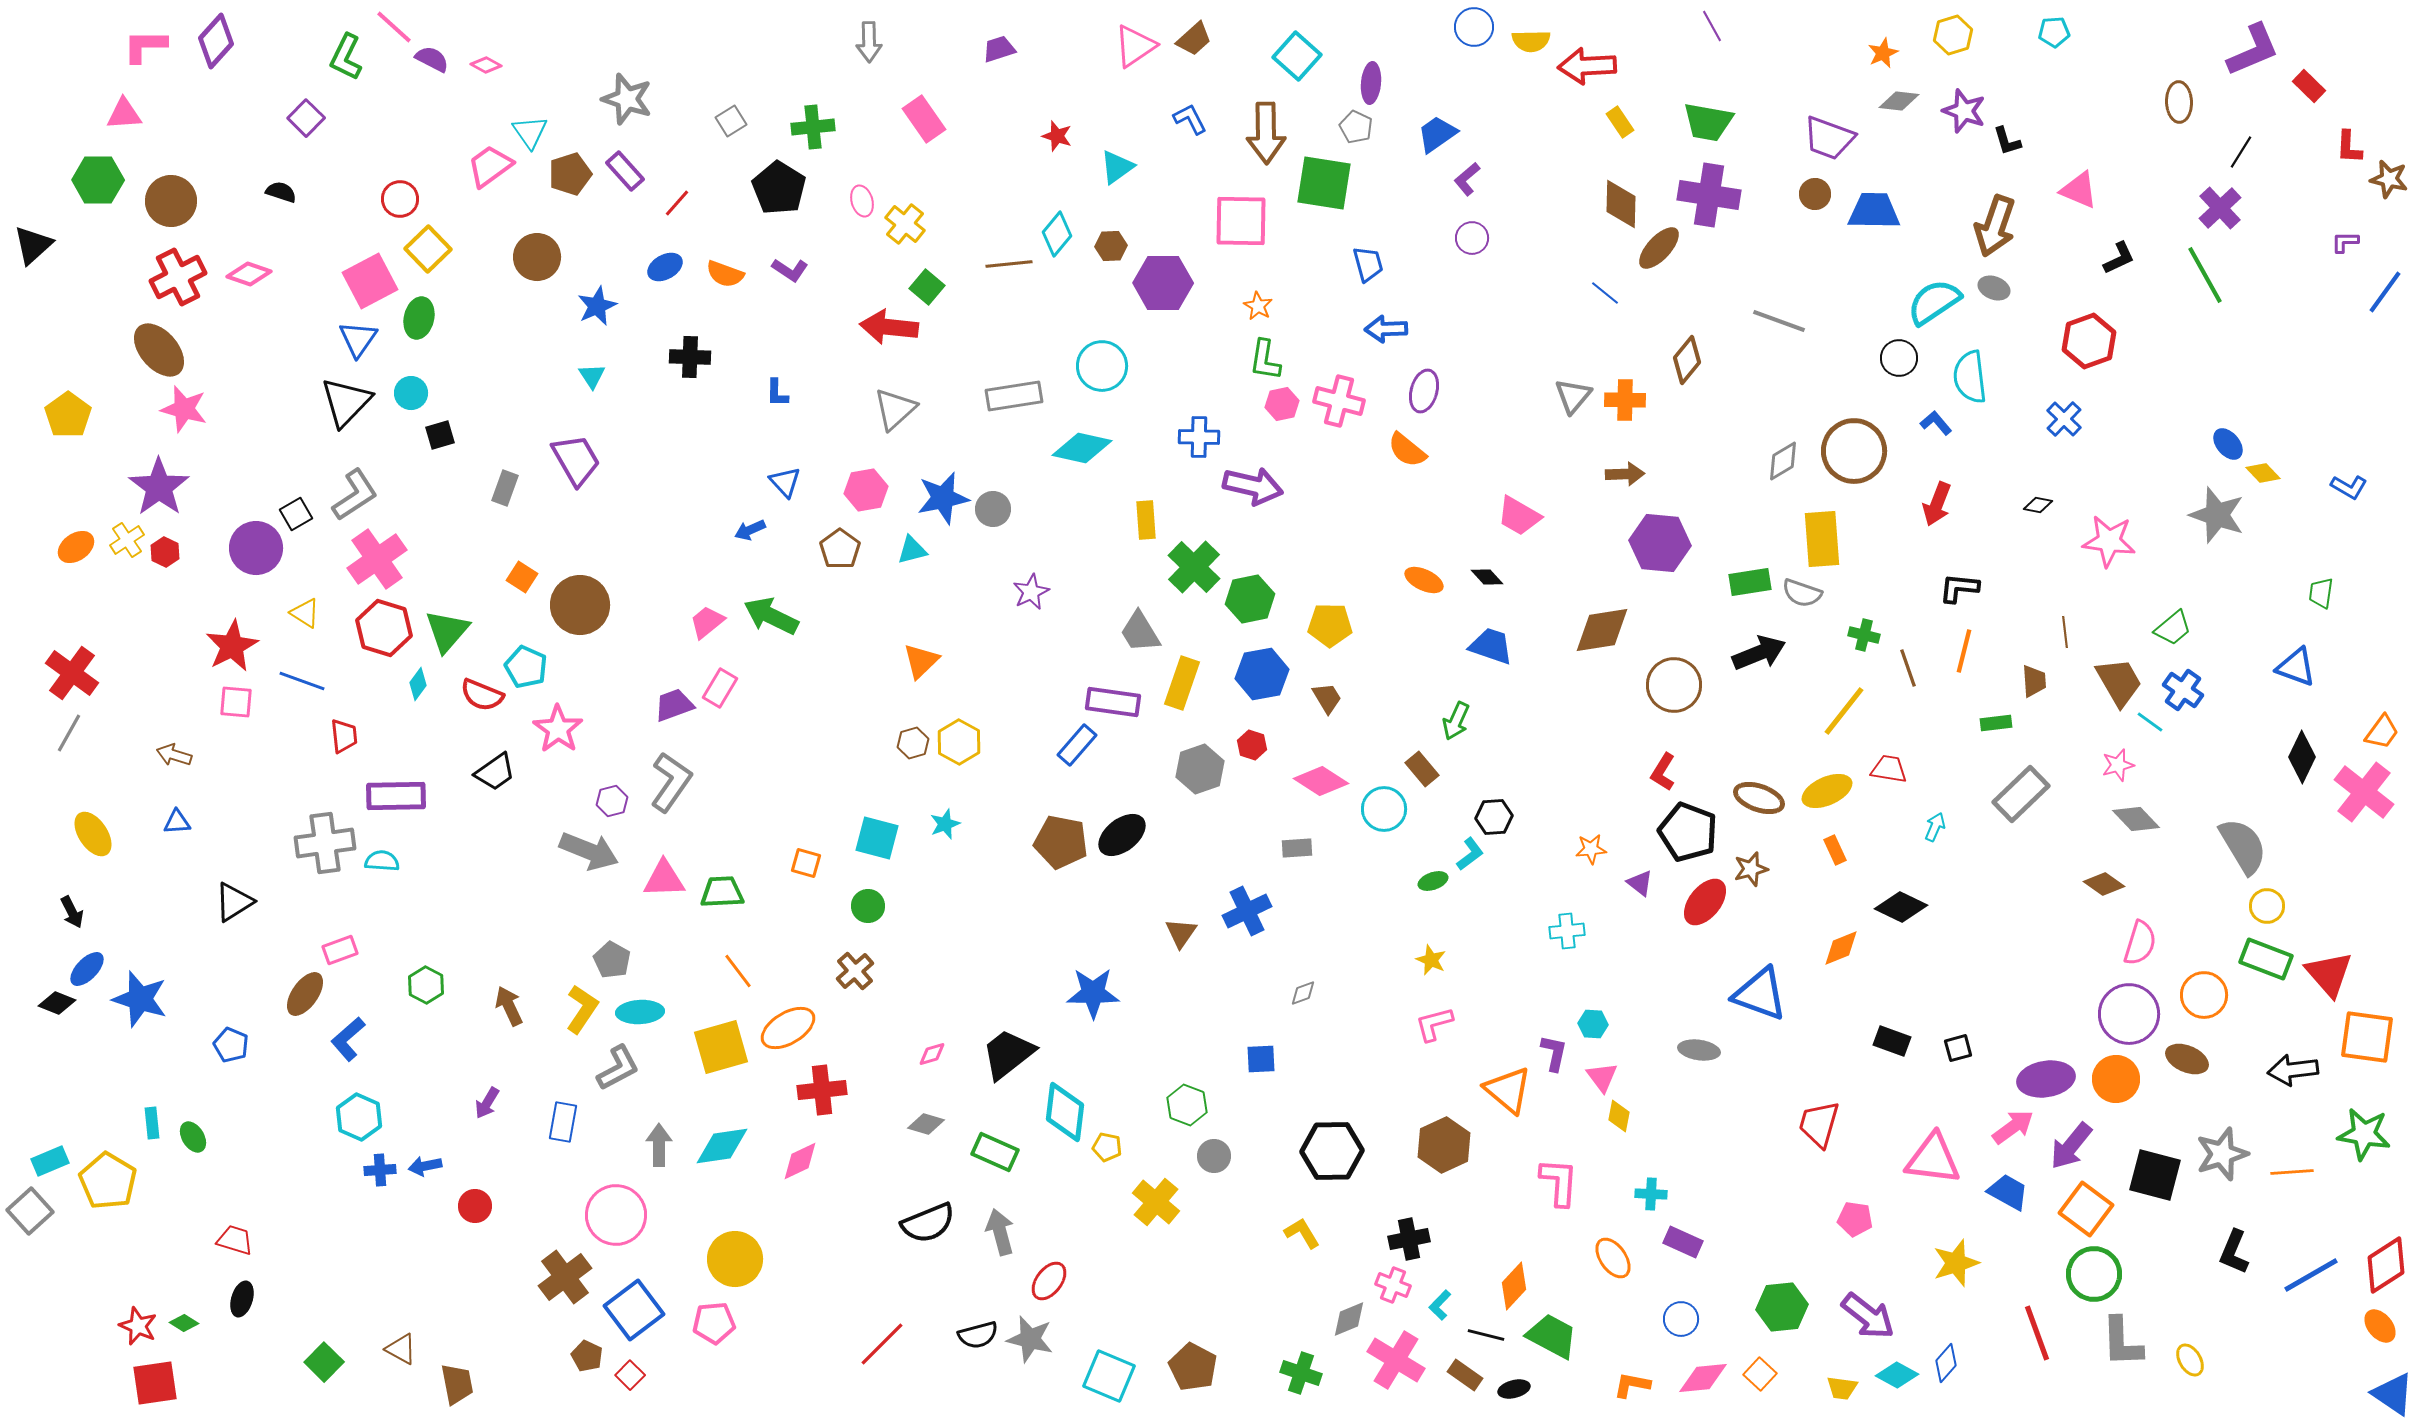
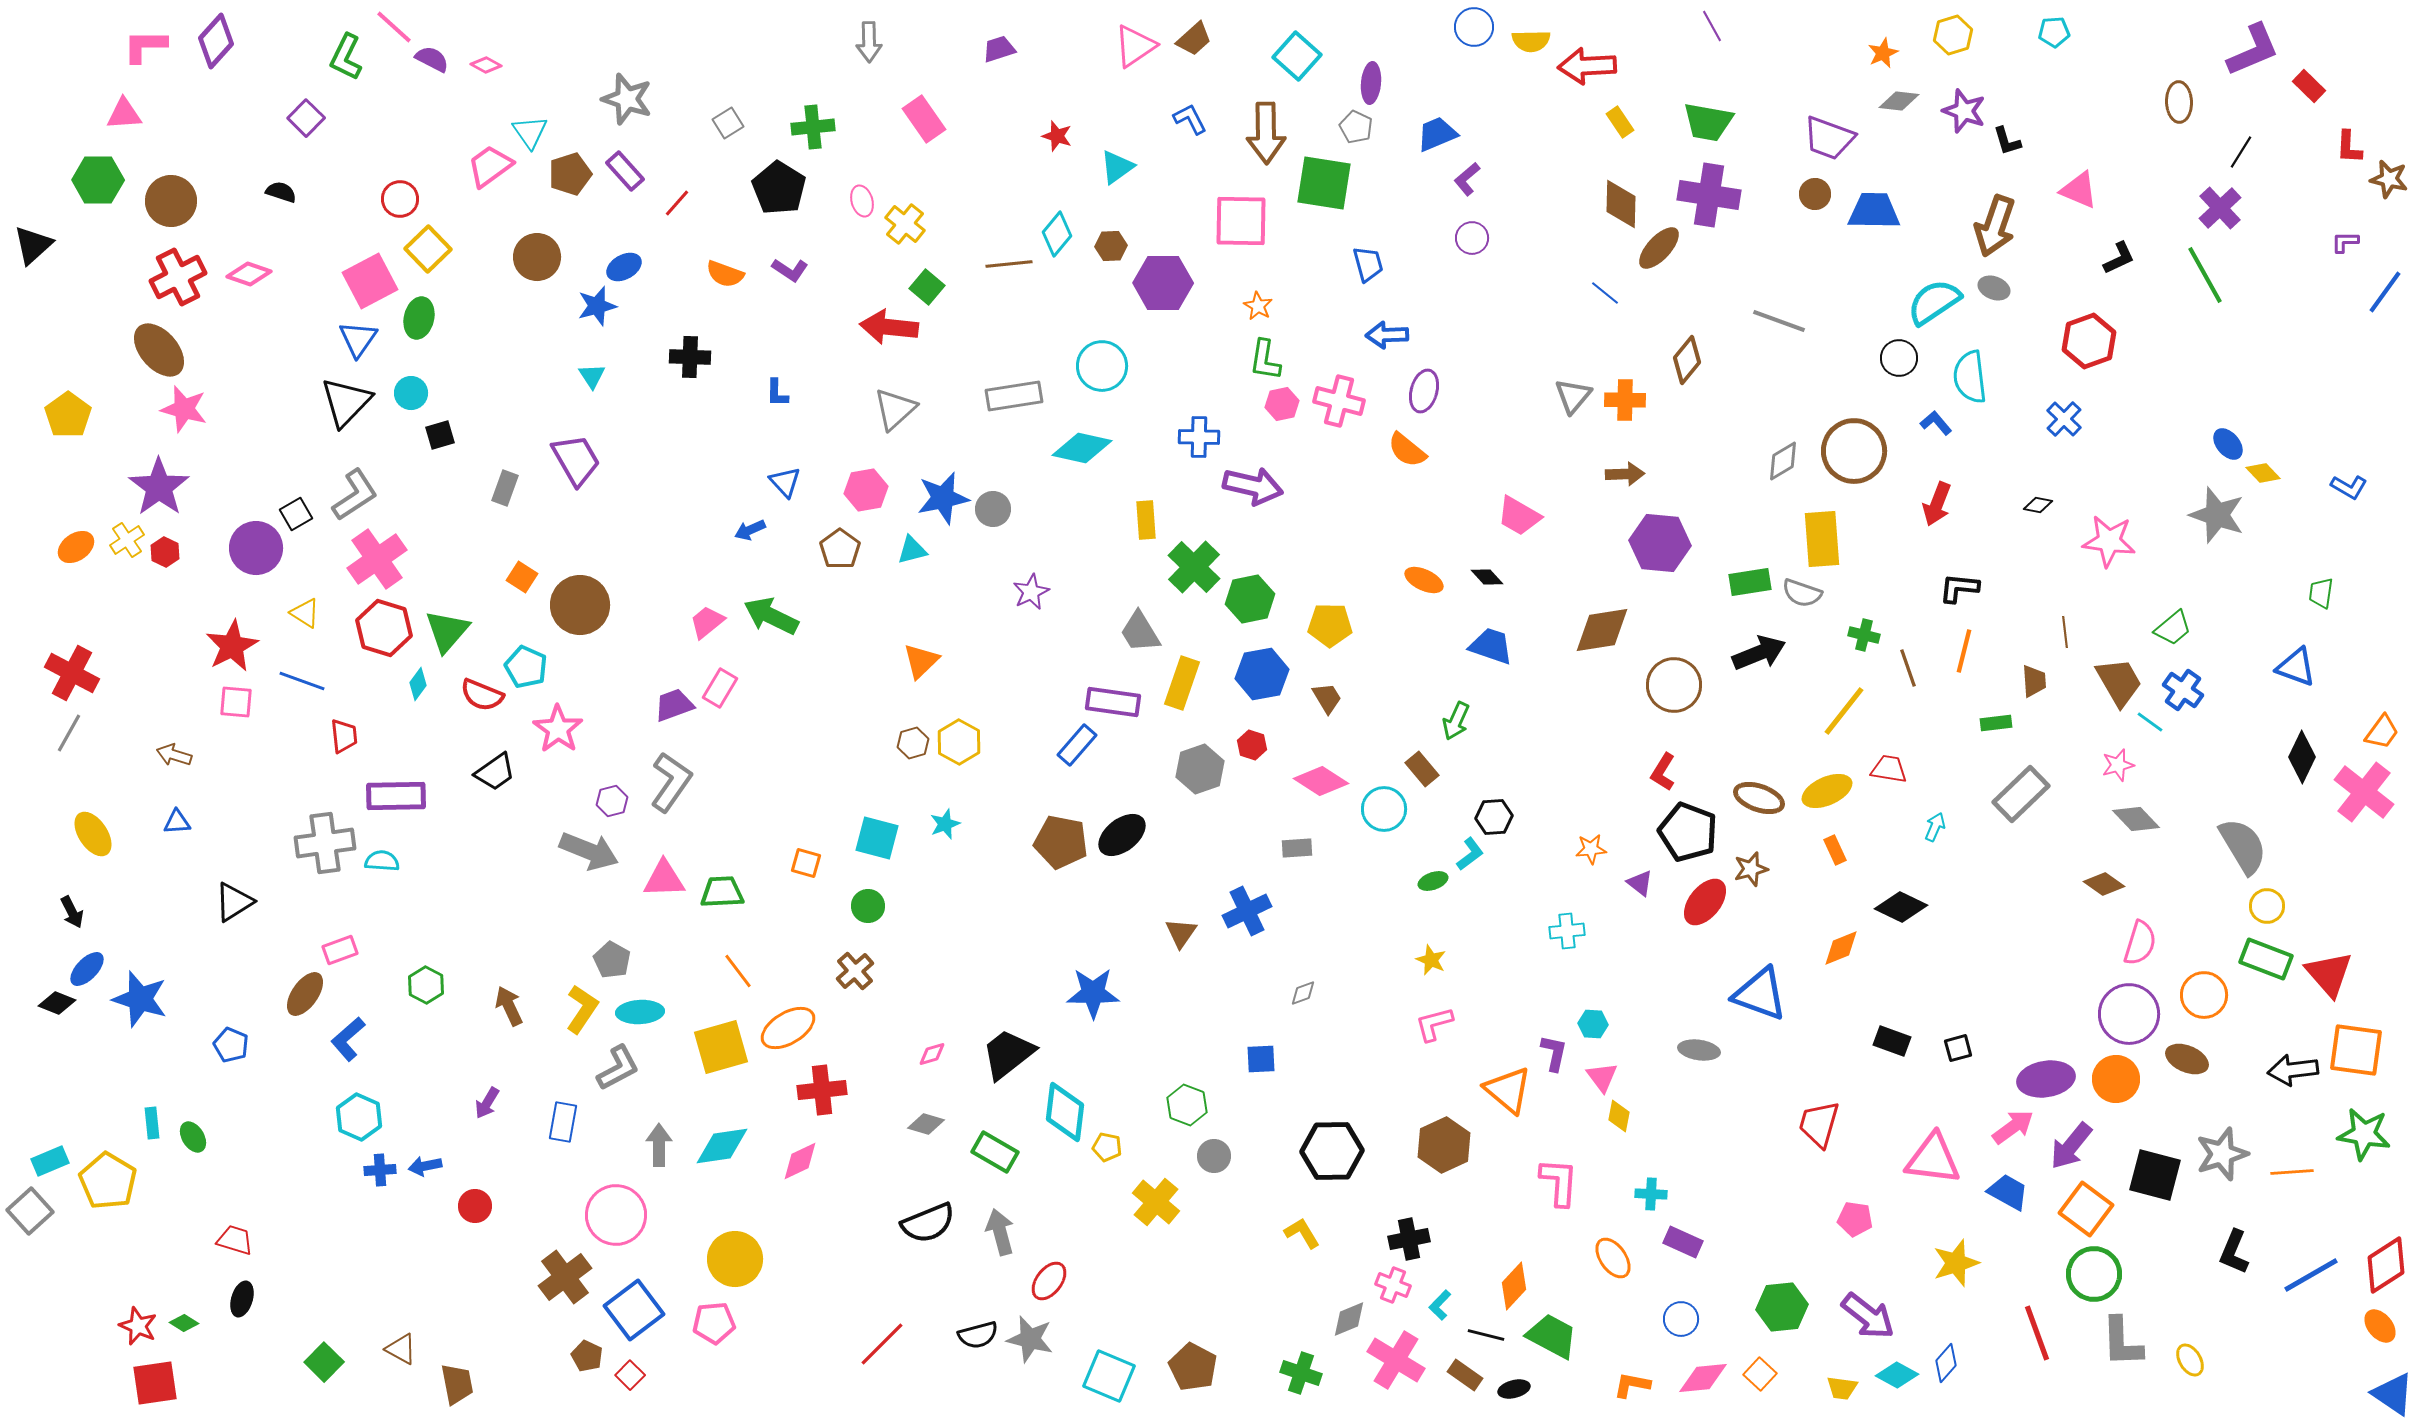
gray square at (731, 121): moved 3 px left, 2 px down
blue trapezoid at (1437, 134): rotated 12 degrees clockwise
blue ellipse at (665, 267): moved 41 px left
blue star at (597, 306): rotated 9 degrees clockwise
blue arrow at (1386, 329): moved 1 px right, 6 px down
red cross at (72, 673): rotated 8 degrees counterclockwise
orange square at (2367, 1037): moved 11 px left, 13 px down
green rectangle at (995, 1152): rotated 6 degrees clockwise
